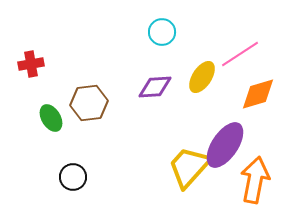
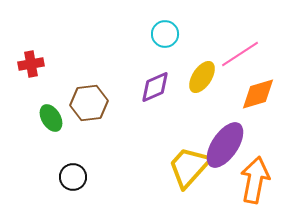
cyan circle: moved 3 px right, 2 px down
purple diamond: rotated 20 degrees counterclockwise
